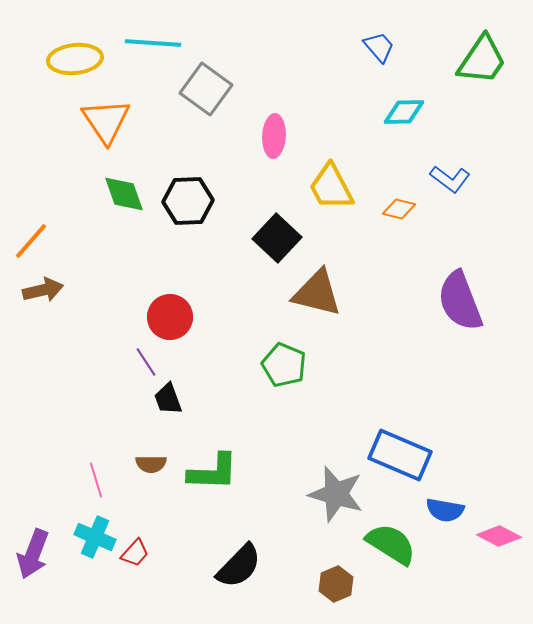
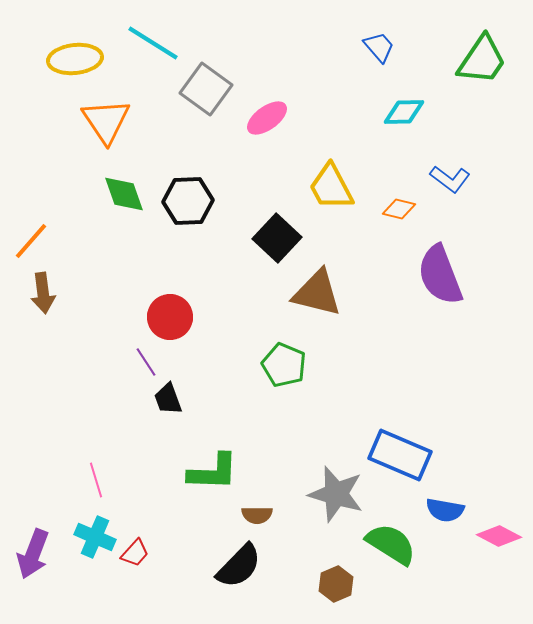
cyan line: rotated 28 degrees clockwise
pink ellipse: moved 7 px left, 18 px up; rotated 51 degrees clockwise
brown arrow: moved 3 px down; rotated 96 degrees clockwise
purple semicircle: moved 20 px left, 26 px up
brown semicircle: moved 106 px right, 51 px down
